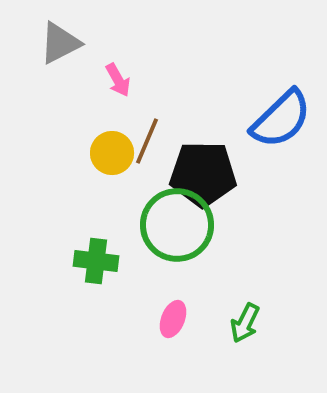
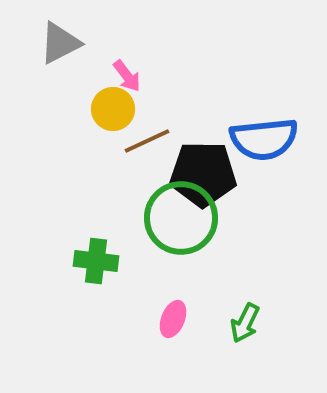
pink arrow: moved 9 px right, 4 px up; rotated 8 degrees counterclockwise
blue semicircle: moved 17 px left, 20 px down; rotated 38 degrees clockwise
brown line: rotated 42 degrees clockwise
yellow circle: moved 1 px right, 44 px up
green circle: moved 4 px right, 7 px up
